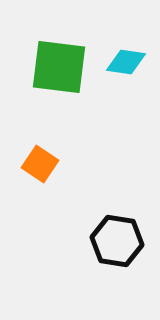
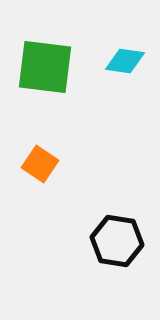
cyan diamond: moved 1 px left, 1 px up
green square: moved 14 px left
